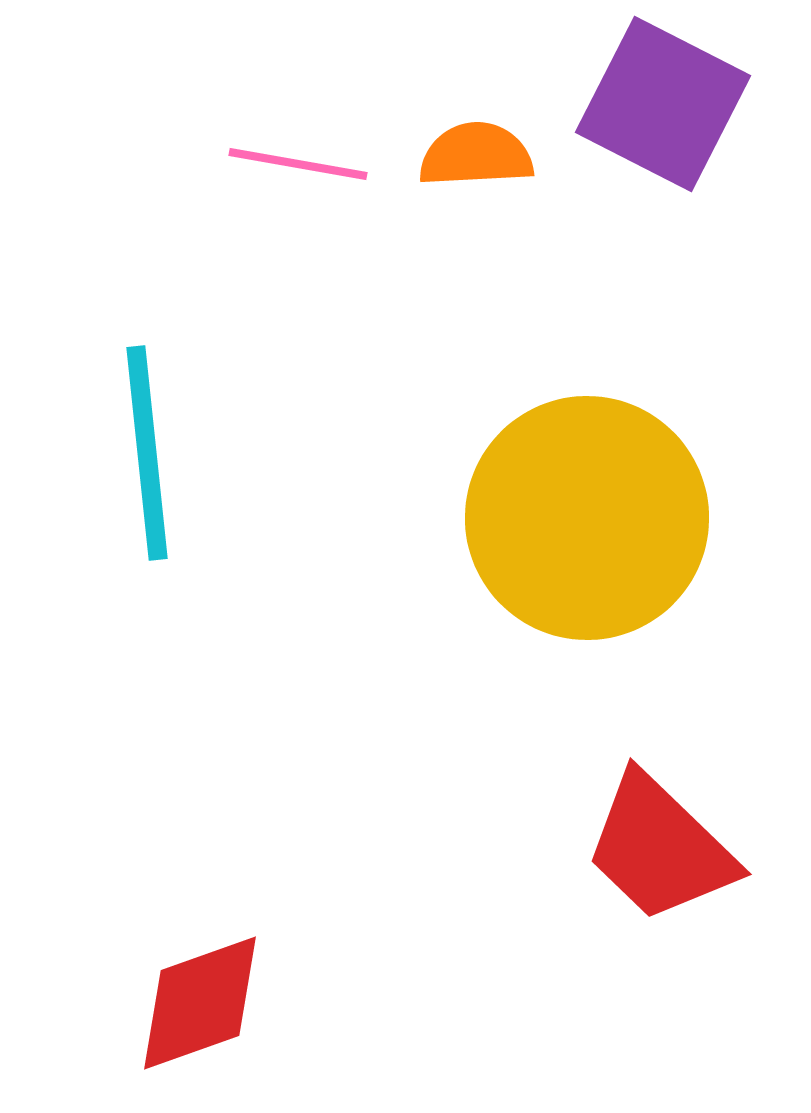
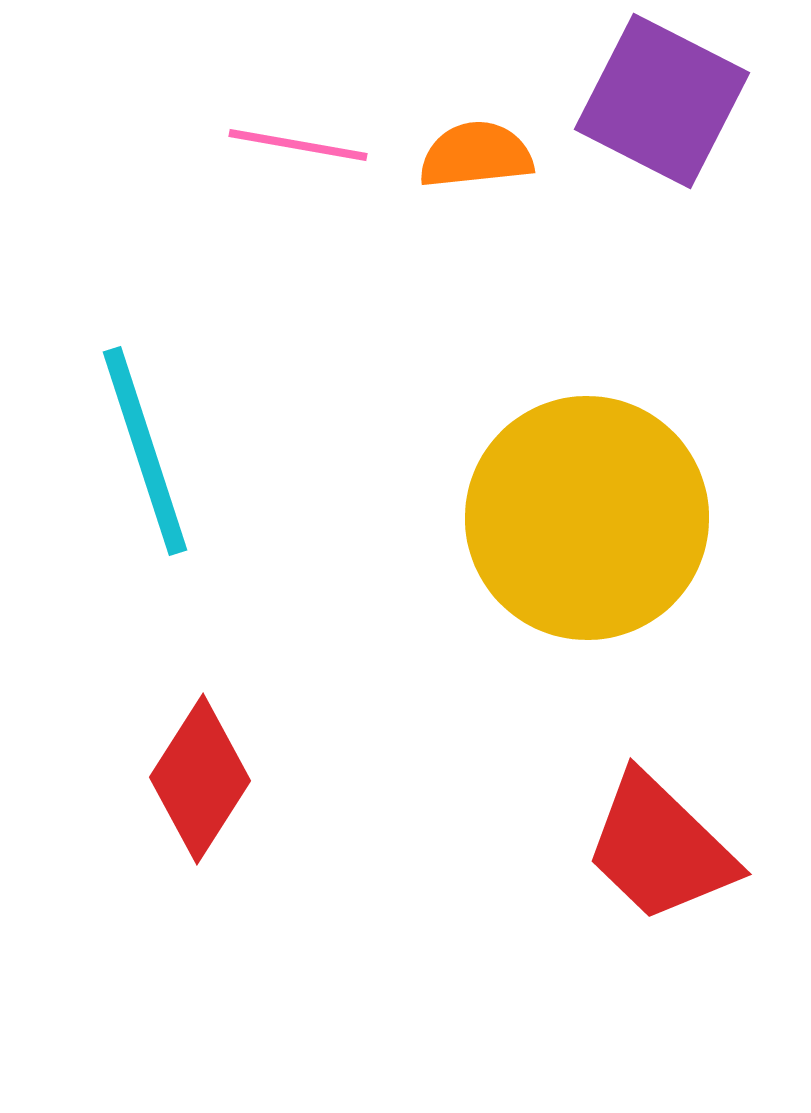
purple square: moved 1 px left, 3 px up
orange semicircle: rotated 3 degrees counterclockwise
pink line: moved 19 px up
cyan line: moved 2 px left, 2 px up; rotated 12 degrees counterclockwise
red diamond: moved 224 px up; rotated 38 degrees counterclockwise
